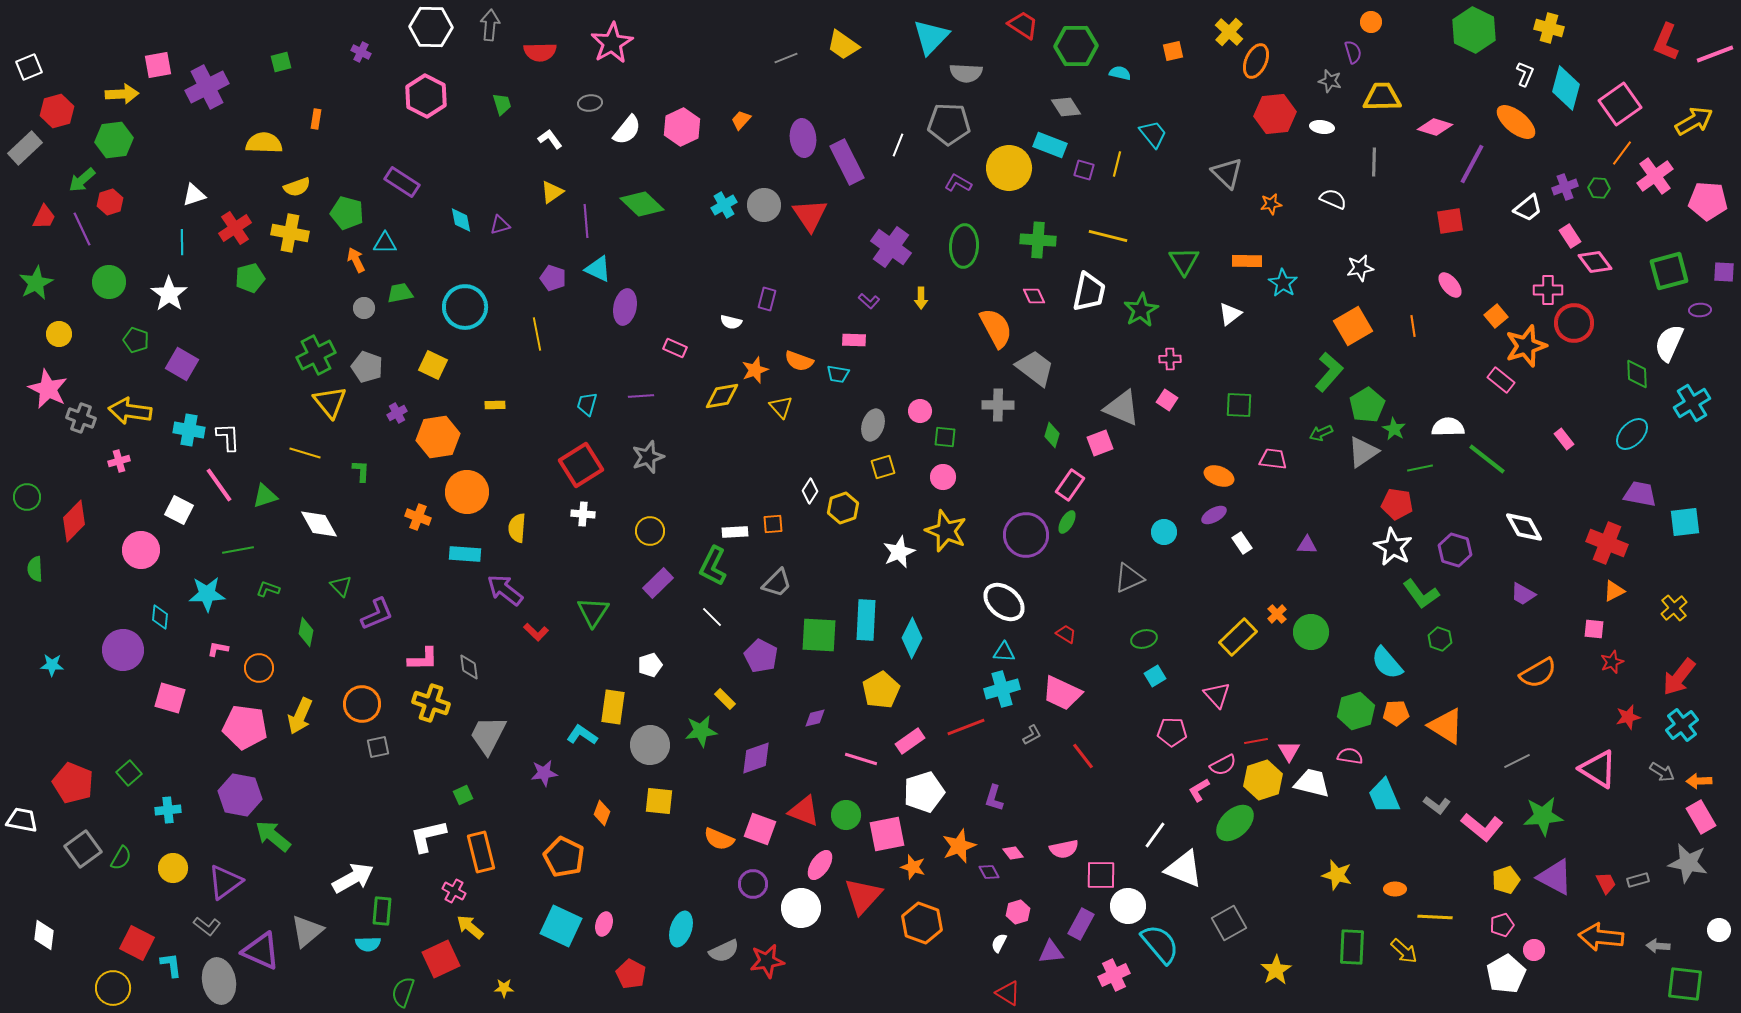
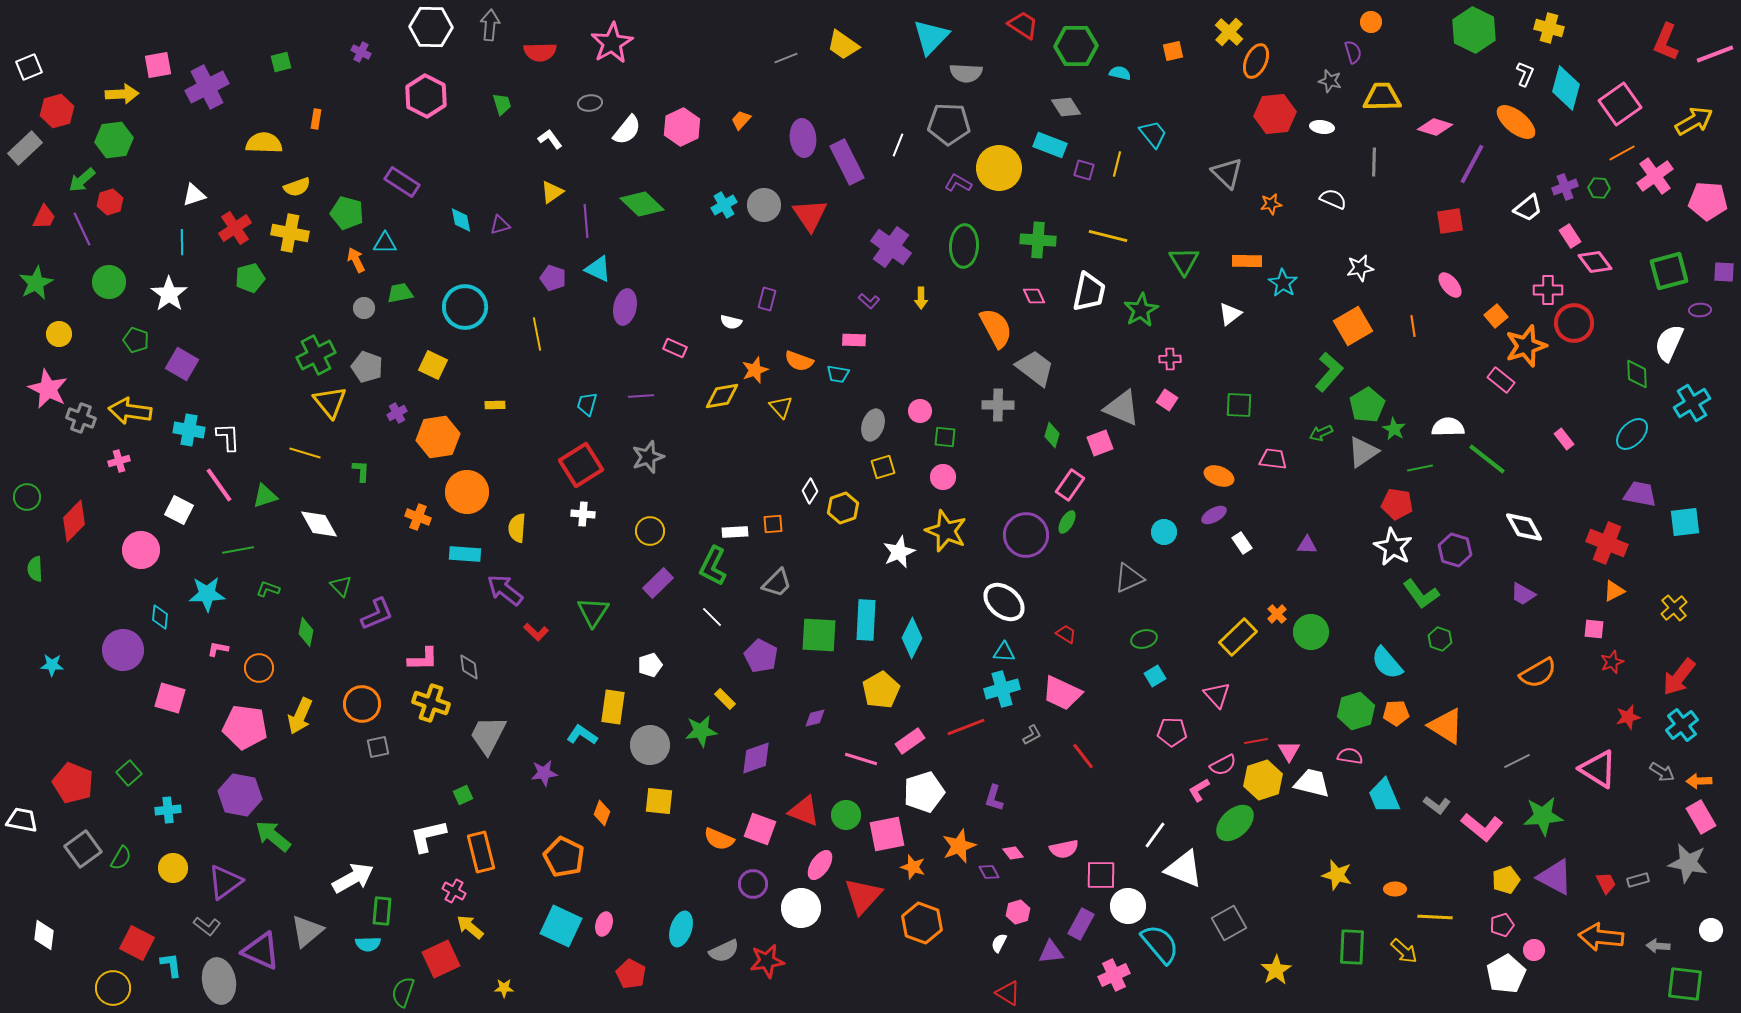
orange line at (1622, 153): rotated 24 degrees clockwise
yellow circle at (1009, 168): moved 10 px left
white circle at (1719, 930): moved 8 px left
